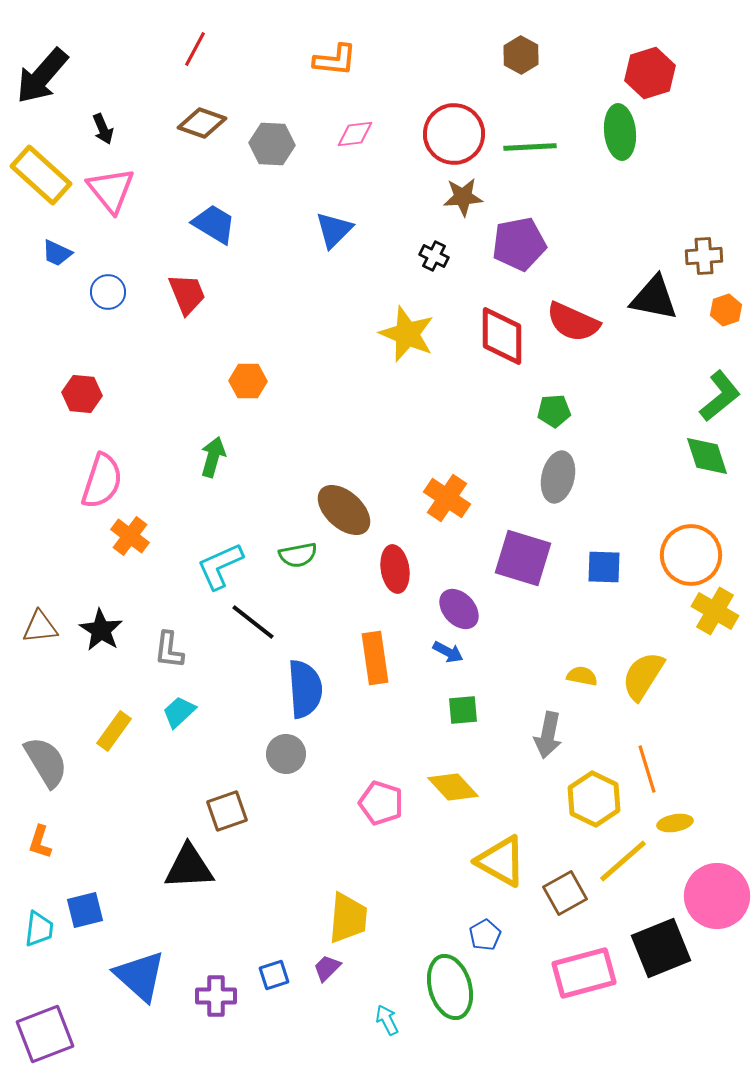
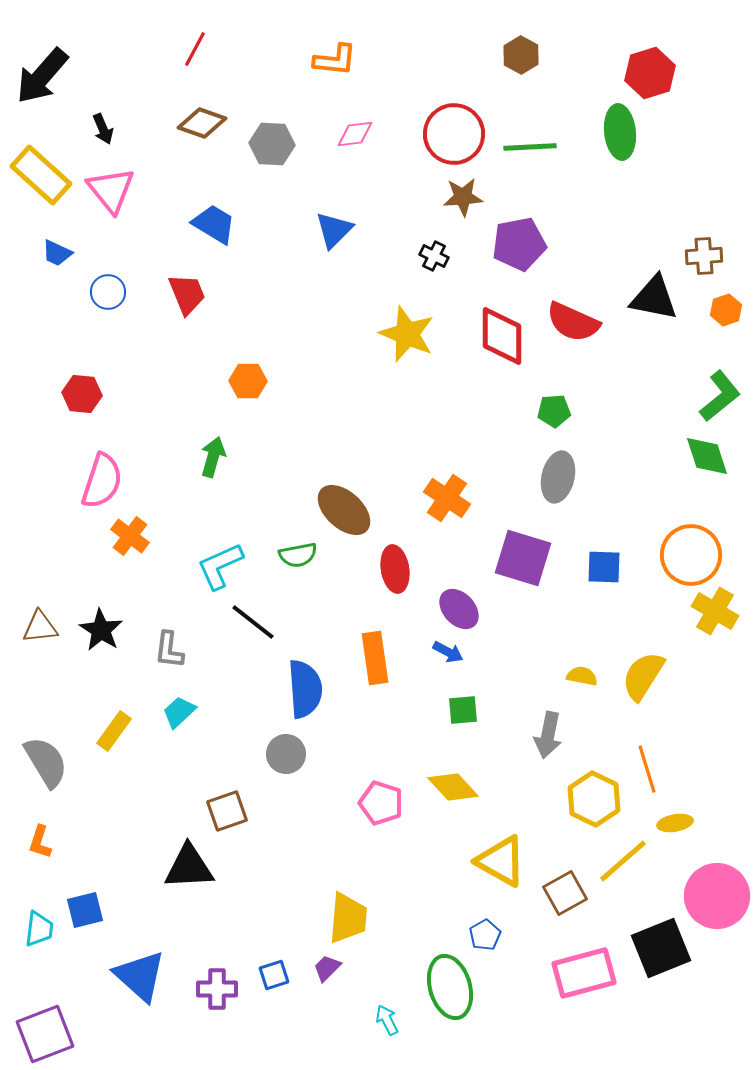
purple cross at (216, 996): moved 1 px right, 7 px up
